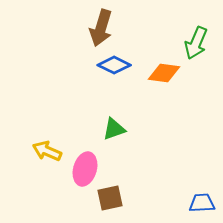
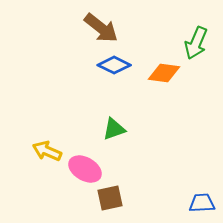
brown arrow: rotated 69 degrees counterclockwise
pink ellipse: rotated 76 degrees counterclockwise
